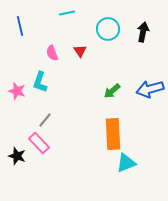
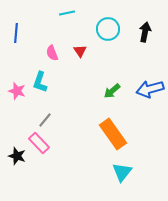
blue line: moved 4 px left, 7 px down; rotated 18 degrees clockwise
black arrow: moved 2 px right
orange rectangle: rotated 32 degrees counterclockwise
cyan triangle: moved 4 px left, 9 px down; rotated 30 degrees counterclockwise
